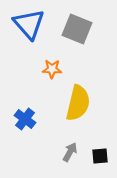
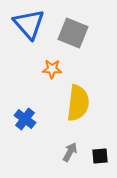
gray square: moved 4 px left, 4 px down
yellow semicircle: rotated 6 degrees counterclockwise
